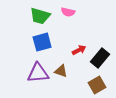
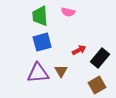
green trapezoid: rotated 70 degrees clockwise
brown triangle: rotated 40 degrees clockwise
